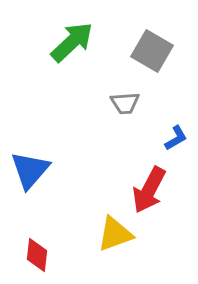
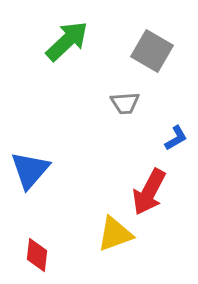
green arrow: moved 5 px left, 1 px up
red arrow: moved 2 px down
